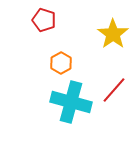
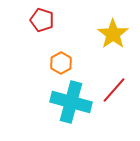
red pentagon: moved 2 px left
